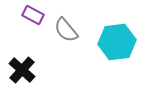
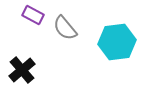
gray semicircle: moved 1 px left, 2 px up
black cross: rotated 8 degrees clockwise
